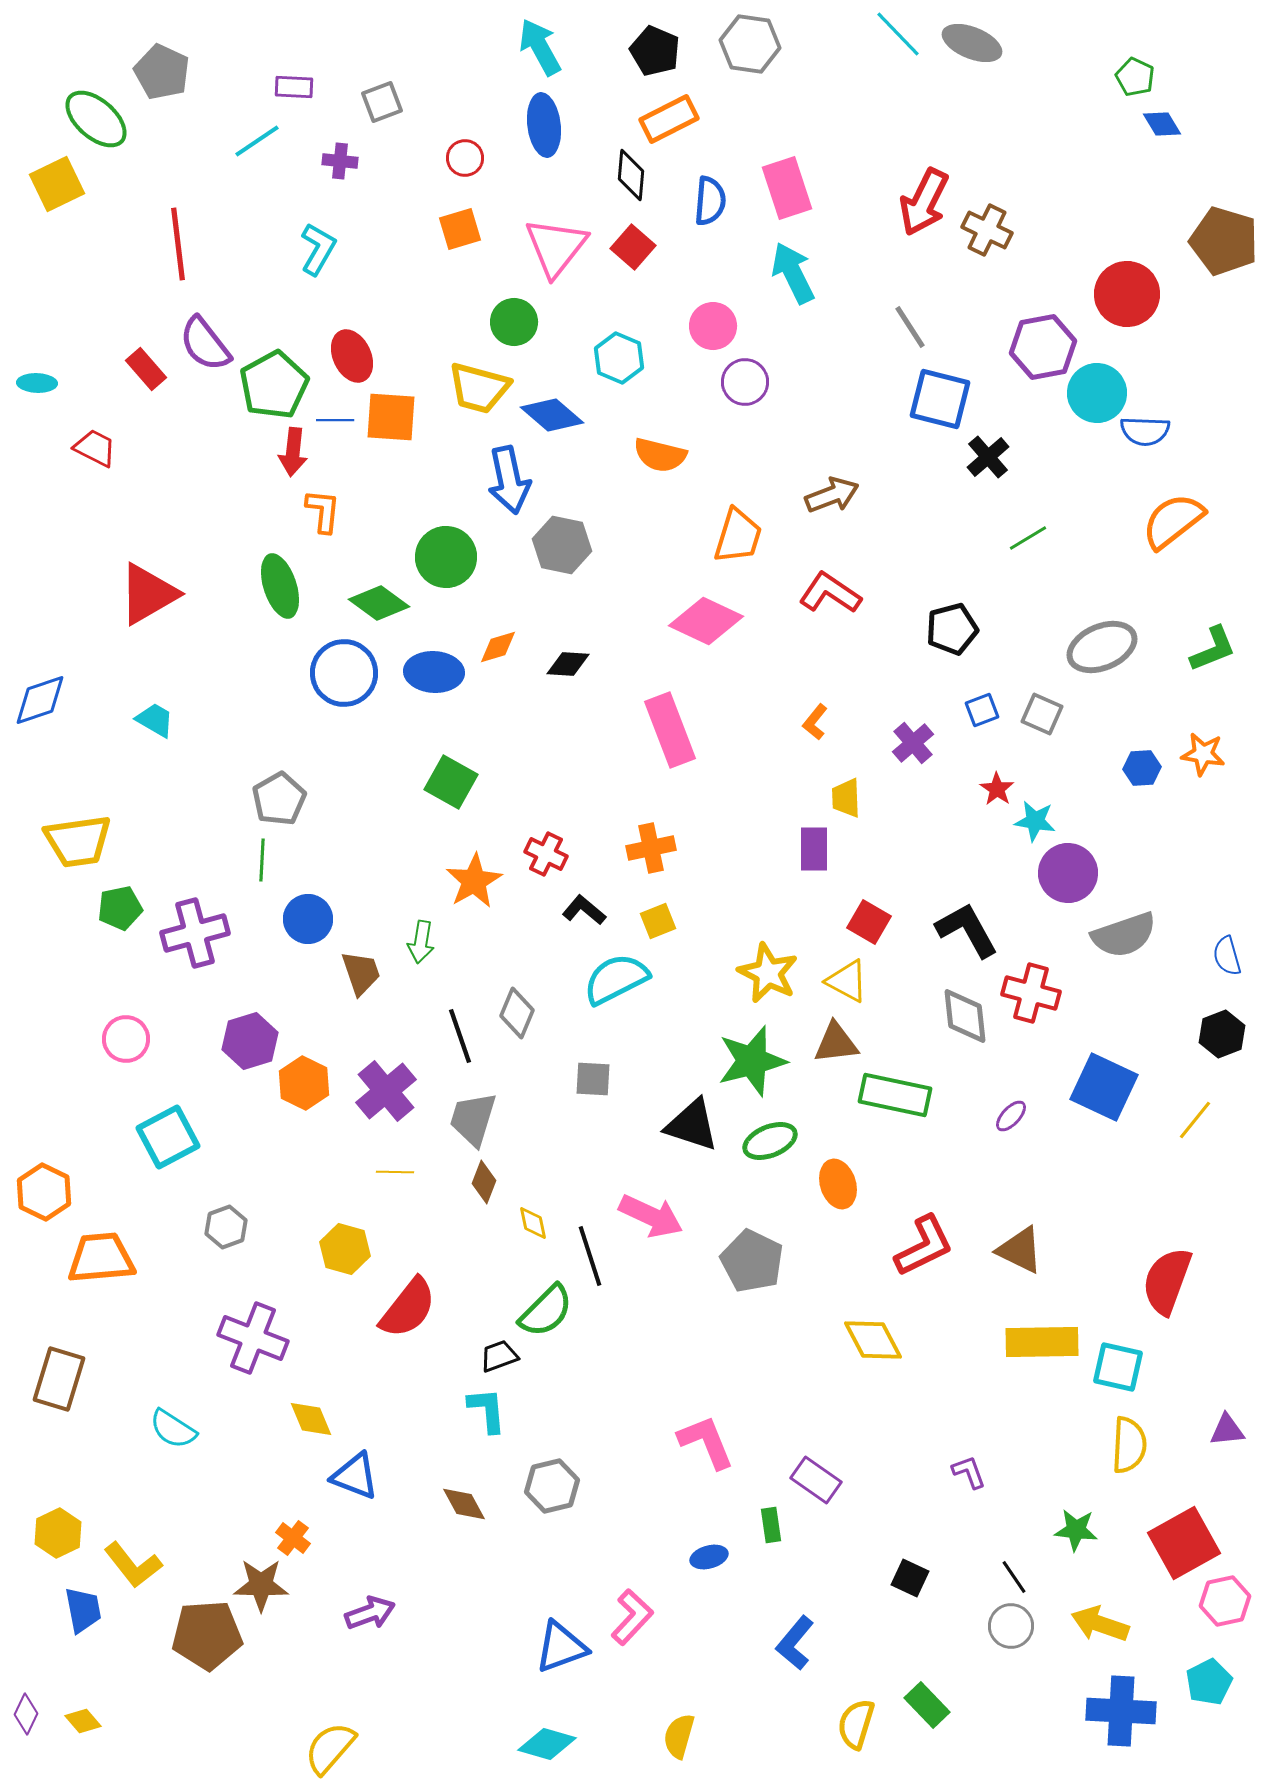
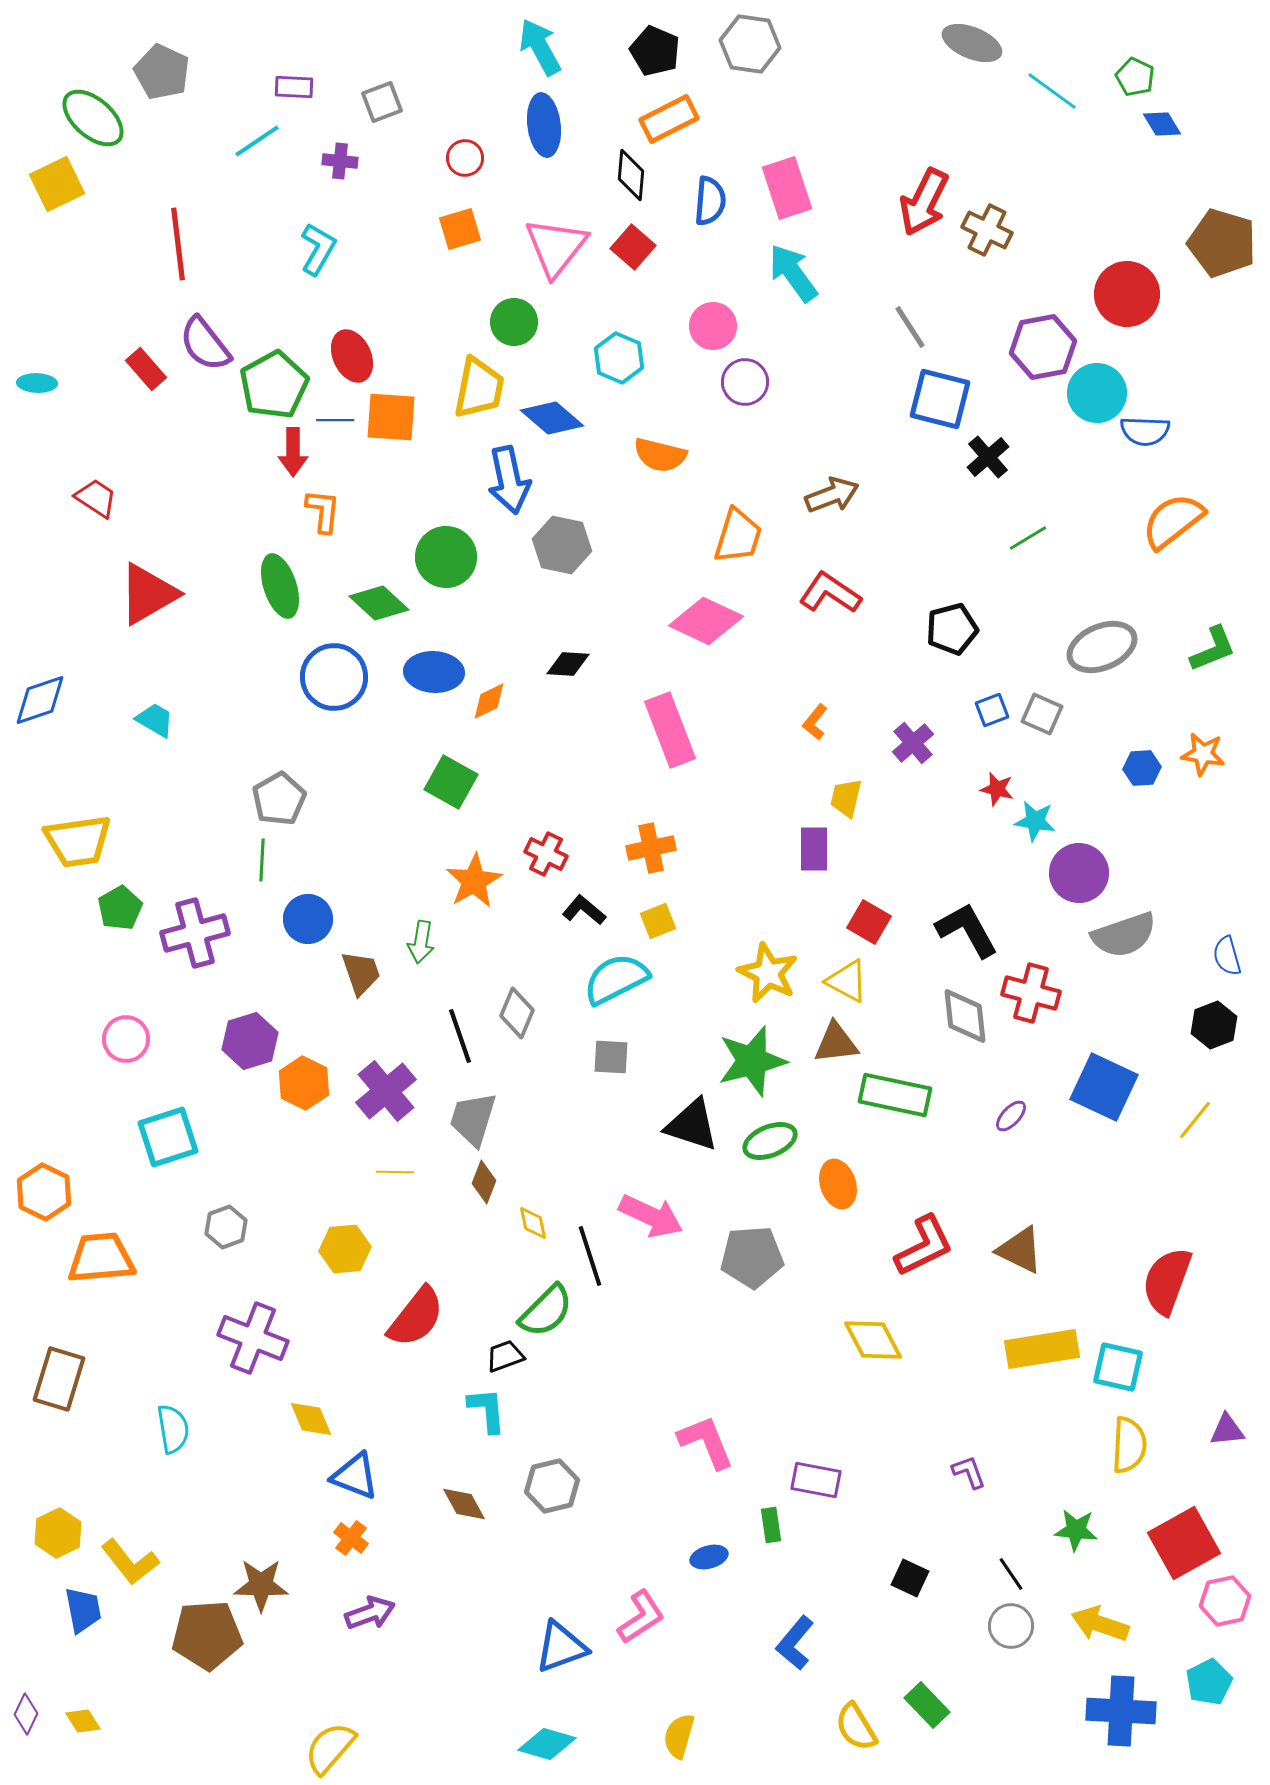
cyan line at (898, 34): moved 154 px right, 57 px down; rotated 10 degrees counterclockwise
green ellipse at (96, 119): moved 3 px left, 1 px up
brown pentagon at (1224, 241): moved 2 px left, 2 px down
cyan arrow at (793, 273): rotated 10 degrees counterclockwise
yellow trapezoid at (479, 388): rotated 94 degrees counterclockwise
blue diamond at (552, 415): moved 3 px down
red trapezoid at (95, 448): moved 1 px right, 50 px down; rotated 6 degrees clockwise
red arrow at (293, 452): rotated 6 degrees counterclockwise
green diamond at (379, 603): rotated 6 degrees clockwise
orange diamond at (498, 647): moved 9 px left, 54 px down; rotated 9 degrees counterclockwise
blue circle at (344, 673): moved 10 px left, 4 px down
blue square at (982, 710): moved 10 px right
red star at (997, 789): rotated 20 degrees counterclockwise
yellow trapezoid at (846, 798): rotated 15 degrees clockwise
purple circle at (1068, 873): moved 11 px right
green pentagon at (120, 908): rotated 18 degrees counterclockwise
black hexagon at (1222, 1034): moved 8 px left, 9 px up
gray square at (593, 1079): moved 18 px right, 22 px up
cyan square at (168, 1137): rotated 10 degrees clockwise
yellow hexagon at (345, 1249): rotated 21 degrees counterclockwise
gray pentagon at (752, 1261): moved 4 px up; rotated 30 degrees counterclockwise
red semicircle at (408, 1308): moved 8 px right, 9 px down
yellow rectangle at (1042, 1342): moved 7 px down; rotated 8 degrees counterclockwise
black trapezoid at (499, 1356): moved 6 px right
cyan semicircle at (173, 1429): rotated 132 degrees counterclockwise
purple rectangle at (816, 1480): rotated 24 degrees counterclockwise
orange cross at (293, 1538): moved 58 px right
yellow L-shape at (133, 1565): moved 3 px left, 3 px up
black line at (1014, 1577): moved 3 px left, 3 px up
pink L-shape at (632, 1617): moved 9 px right; rotated 14 degrees clockwise
yellow diamond at (83, 1721): rotated 9 degrees clockwise
yellow semicircle at (856, 1724): moved 3 px down; rotated 48 degrees counterclockwise
